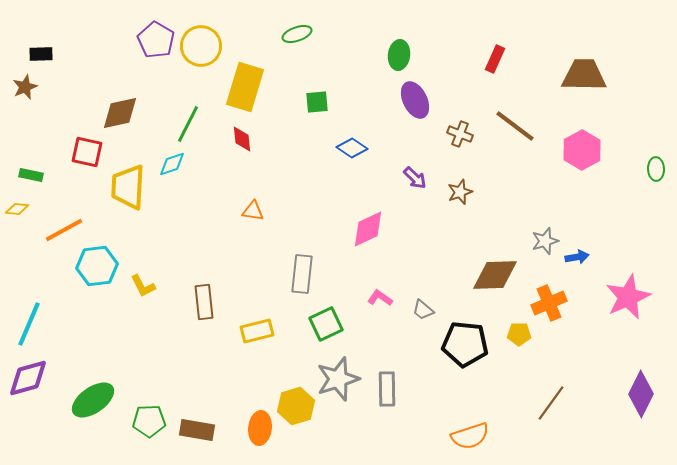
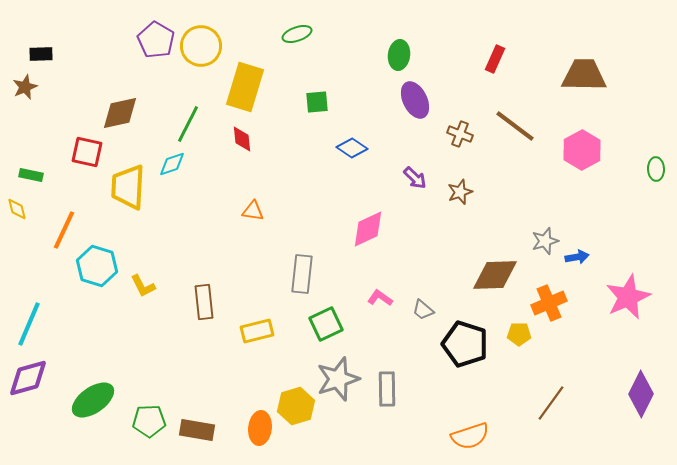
yellow diamond at (17, 209): rotated 70 degrees clockwise
orange line at (64, 230): rotated 36 degrees counterclockwise
cyan hexagon at (97, 266): rotated 24 degrees clockwise
black pentagon at (465, 344): rotated 12 degrees clockwise
